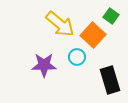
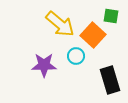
green square: rotated 28 degrees counterclockwise
cyan circle: moved 1 px left, 1 px up
